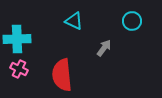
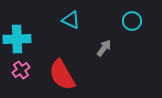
cyan triangle: moved 3 px left, 1 px up
pink cross: moved 2 px right, 1 px down; rotated 30 degrees clockwise
red semicircle: rotated 24 degrees counterclockwise
